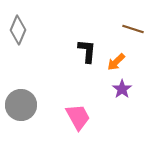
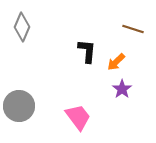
gray diamond: moved 4 px right, 3 px up
gray circle: moved 2 px left, 1 px down
pink trapezoid: rotated 8 degrees counterclockwise
